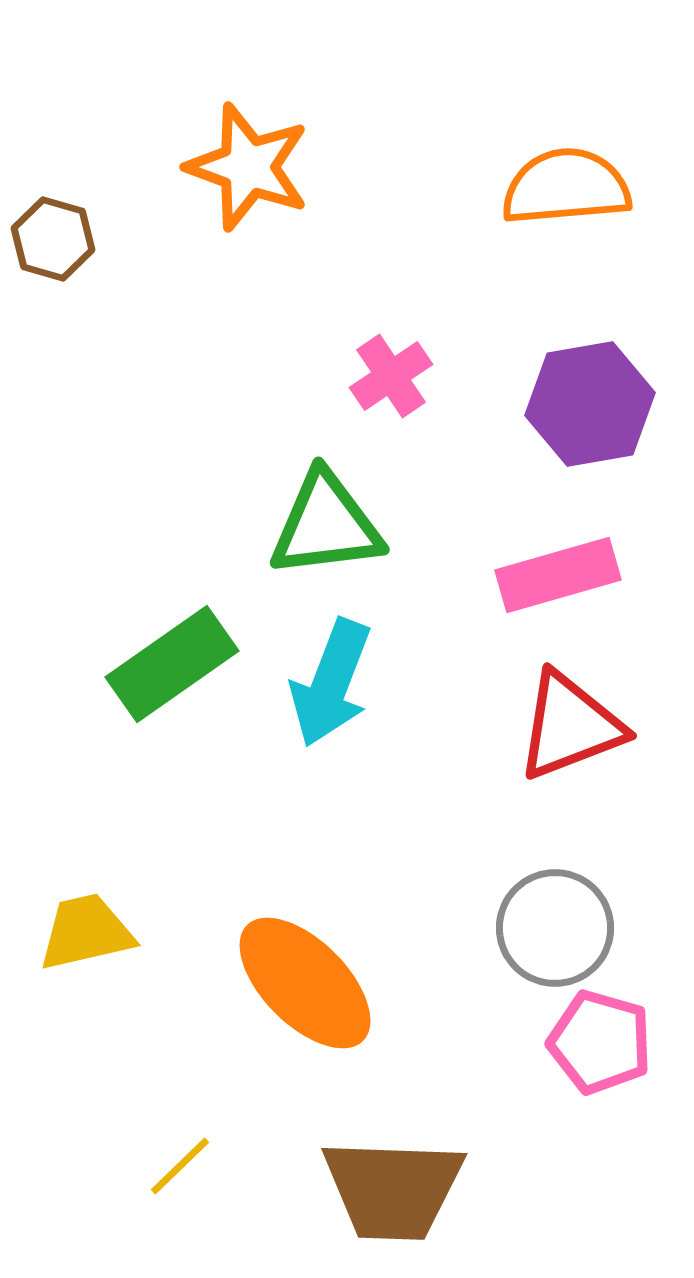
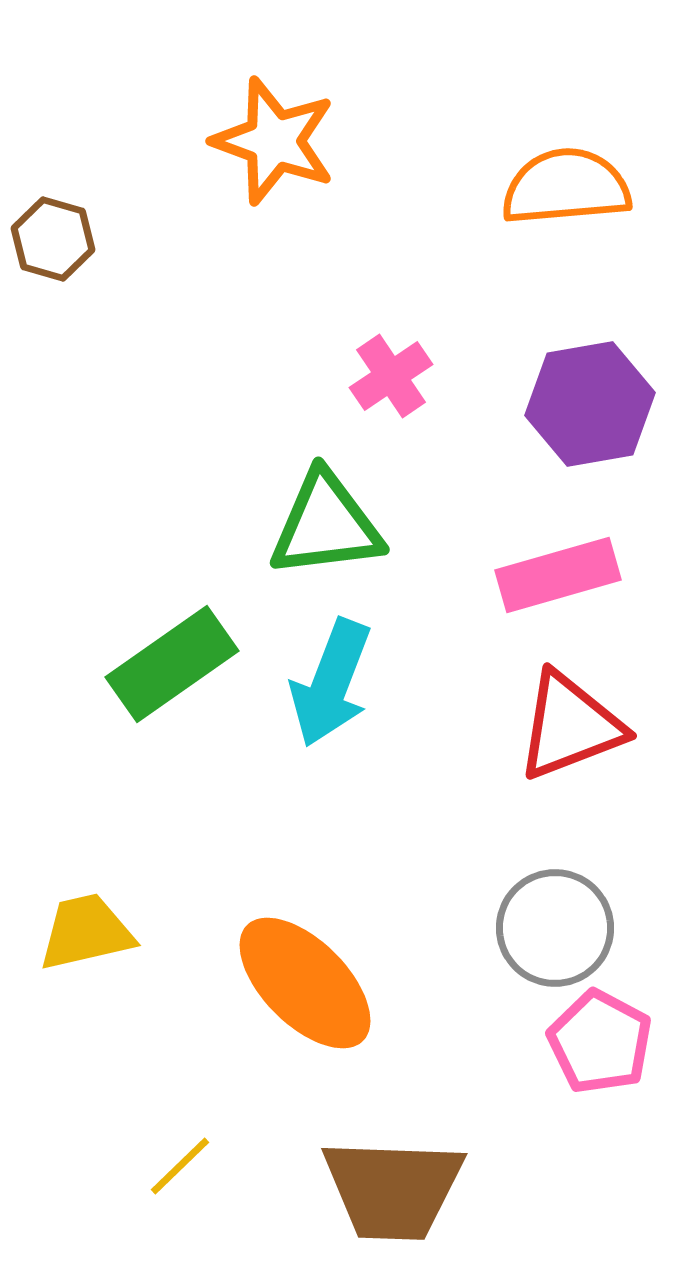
orange star: moved 26 px right, 26 px up
pink pentagon: rotated 12 degrees clockwise
